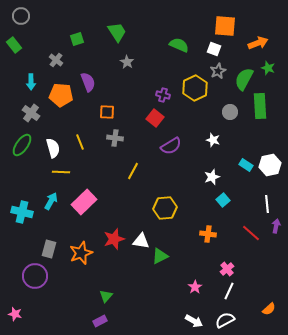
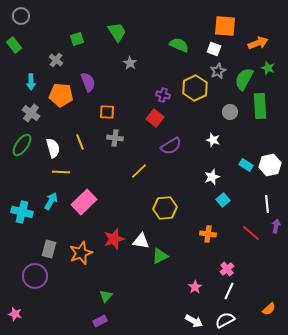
gray star at (127, 62): moved 3 px right, 1 px down
yellow line at (133, 171): moved 6 px right; rotated 18 degrees clockwise
